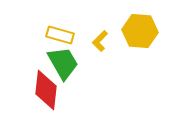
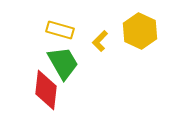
yellow hexagon: rotated 20 degrees clockwise
yellow rectangle: moved 5 px up
